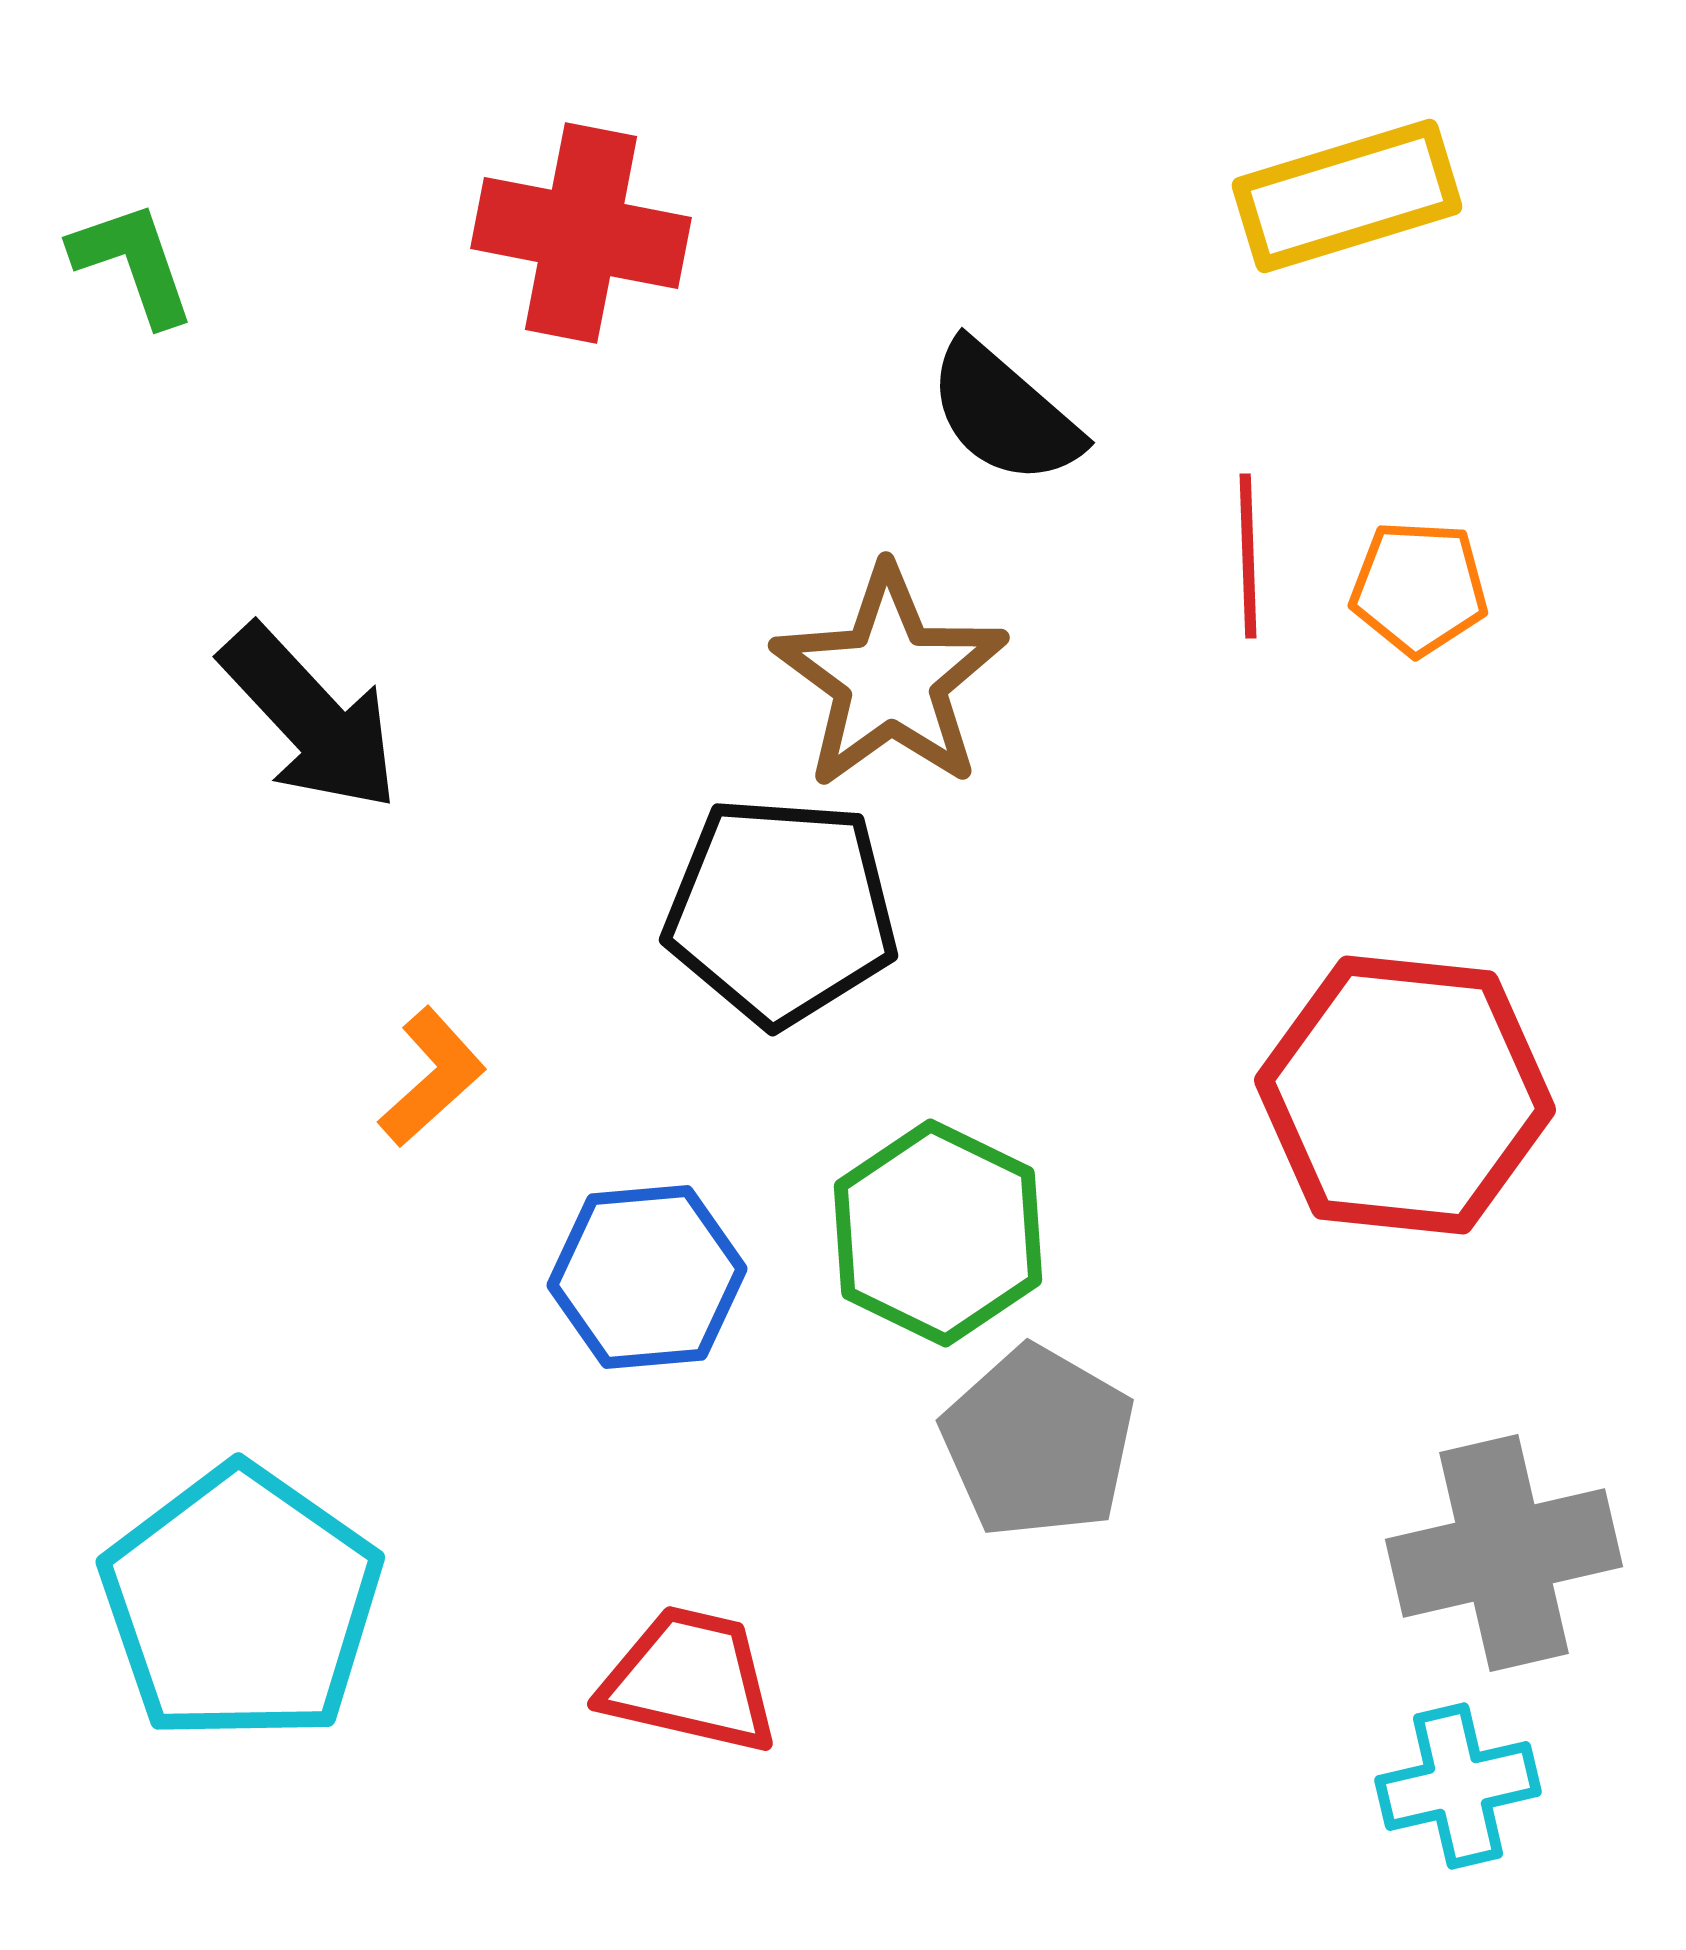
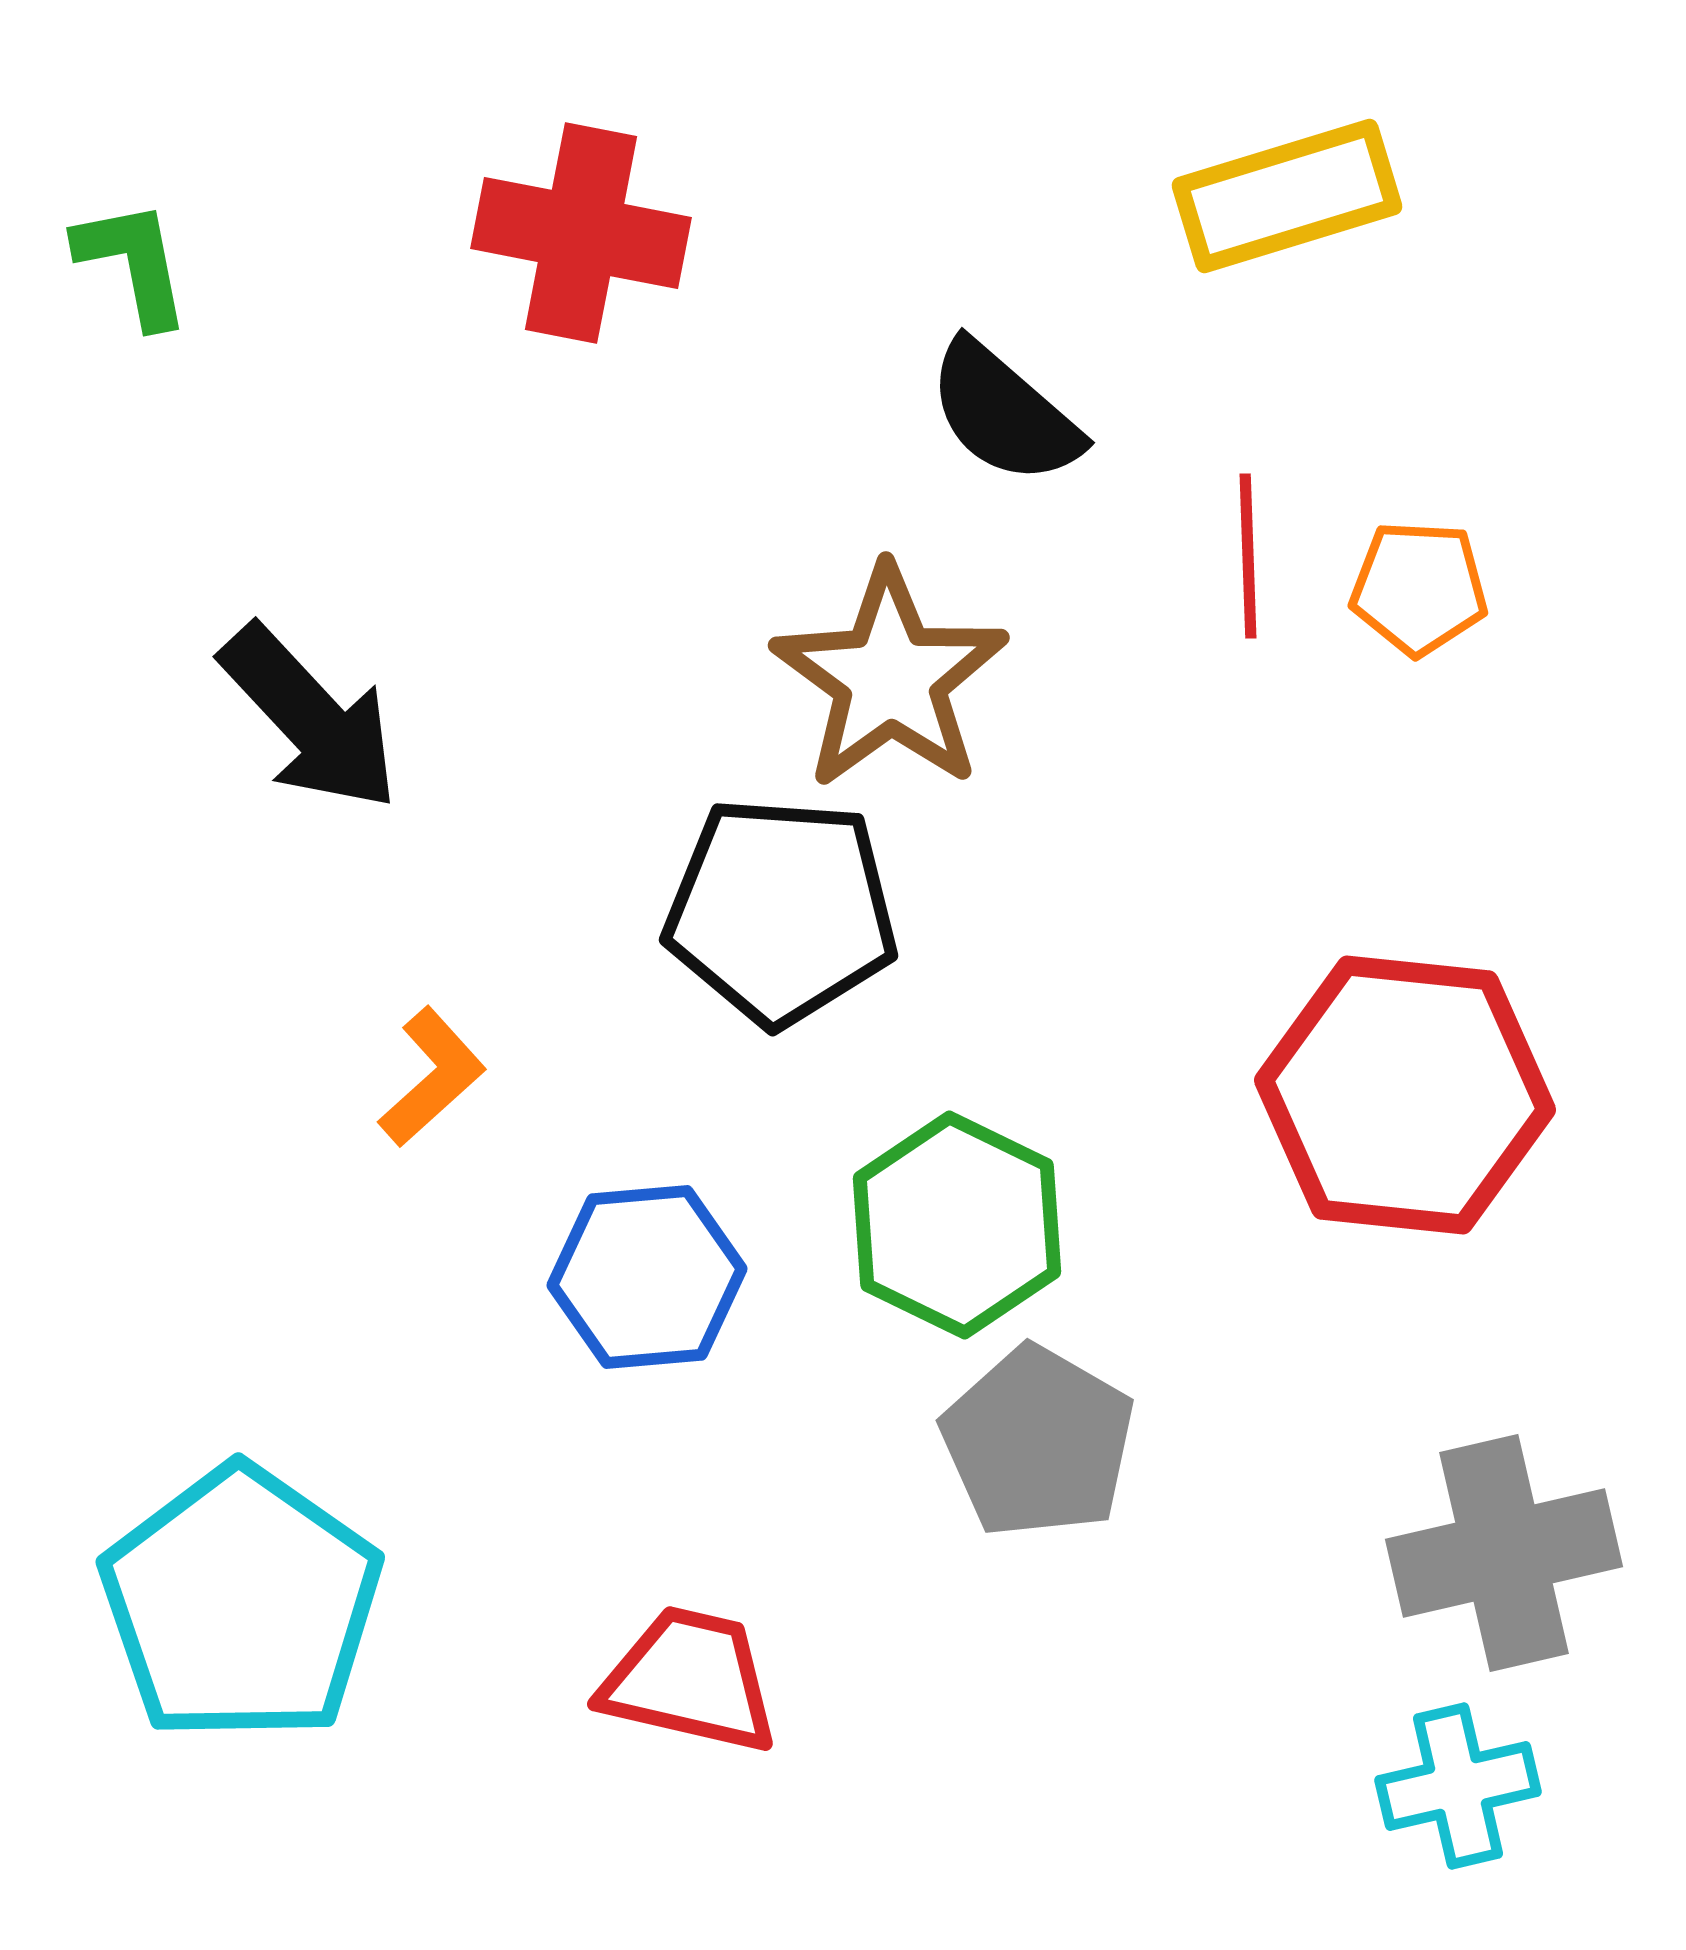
yellow rectangle: moved 60 px left
green L-shape: rotated 8 degrees clockwise
green hexagon: moved 19 px right, 8 px up
